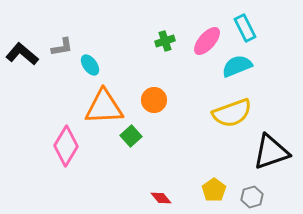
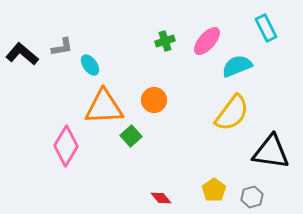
cyan rectangle: moved 21 px right
yellow semicircle: rotated 33 degrees counterclockwise
black triangle: rotated 27 degrees clockwise
